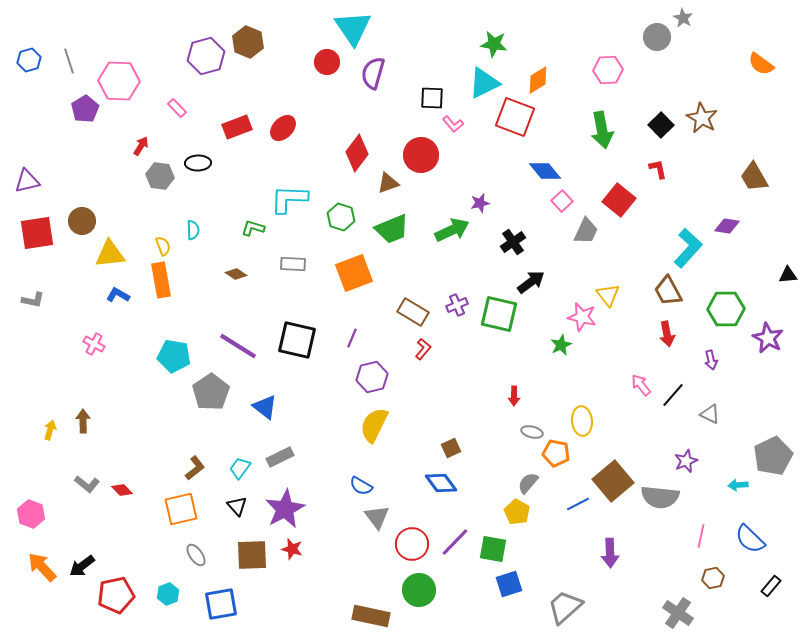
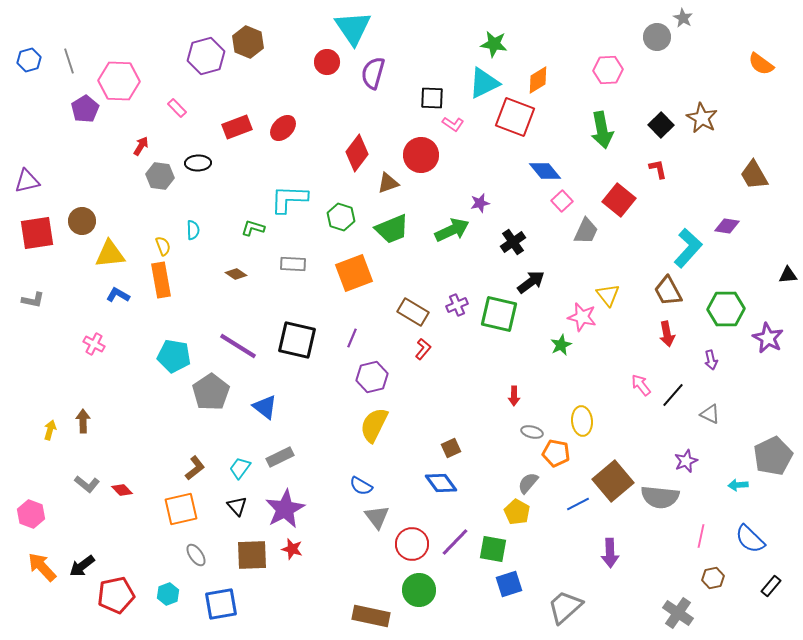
pink L-shape at (453, 124): rotated 15 degrees counterclockwise
brown trapezoid at (754, 177): moved 2 px up
